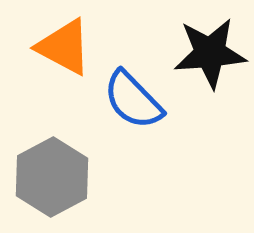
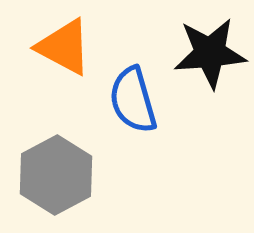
blue semicircle: rotated 28 degrees clockwise
gray hexagon: moved 4 px right, 2 px up
